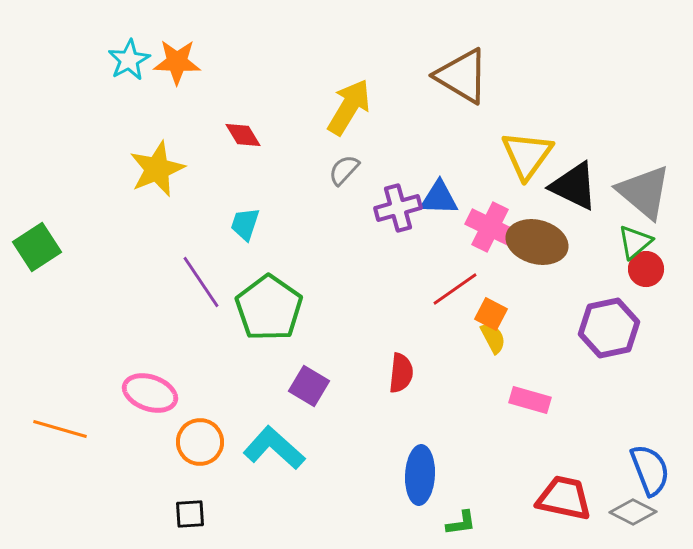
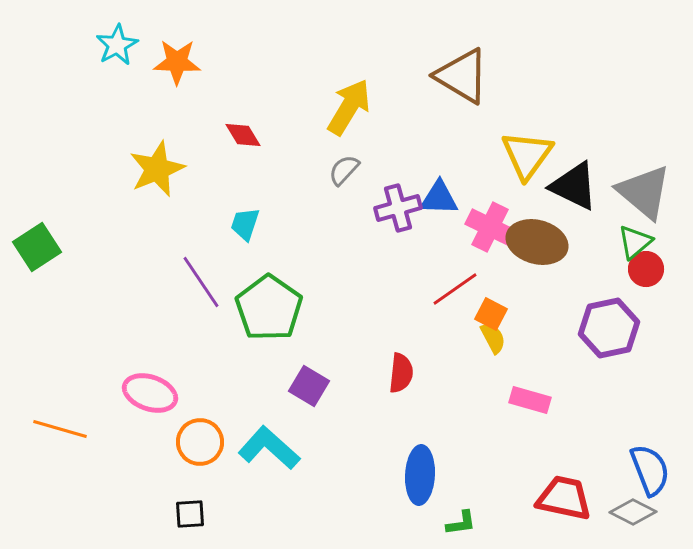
cyan star: moved 12 px left, 15 px up
cyan L-shape: moved 5 px left
